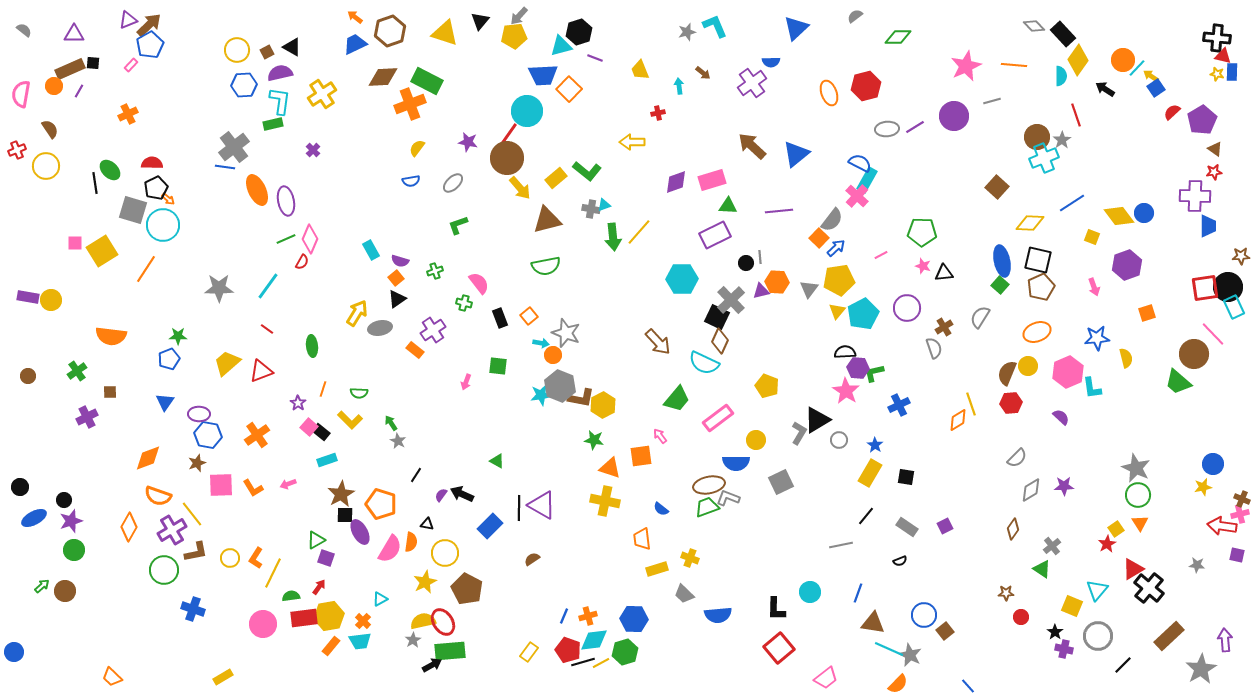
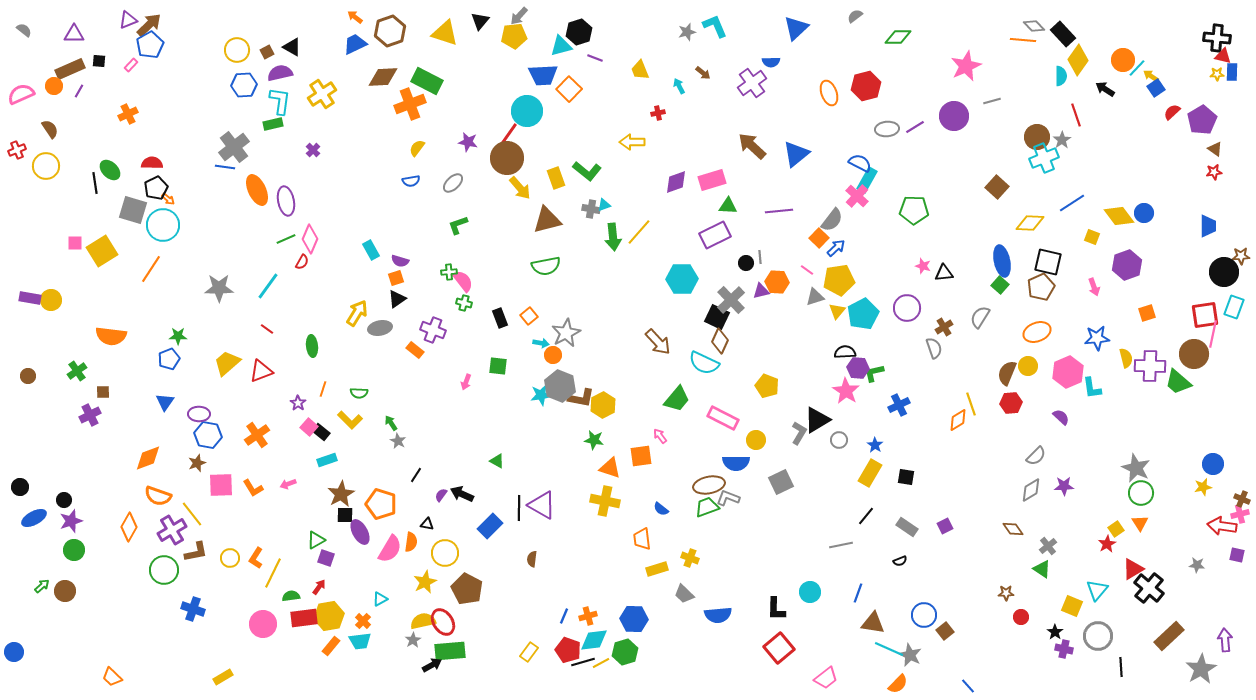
black square at (93, 63): moved 6 px right, 2 px up
orange line at (1014, 65): moved 9 px right, 25 px up
yellow star at (1217, 74): rotated 16 degrees counterclockwise
cyan arrow at (679, 86): rotated 21 degrees counterclockwise
pink semicircle at (21, 94): rotated 56 degrees clockwise
yellow rectangle at (556, 178): rotated 70 degrees counterclockwise
purple cross at (1195, 196): moved 45 px left, 170 px down
green pentagon at (922, 232): moved 8 px left, 22 px up
pink line at (881, 255): moved 74 px left, 15 px down; rotated 64 degrees clockwise
black square at (1038, 260): moved 10 px right, 2 px down
orange line at (146, 269): moved 5 px right
green cross at (435, 271): moved 14 px right, 1 px down; rotated 14 degrees clockwise
orange square at (396, 278): rotated 21 degrees clockwise
pink semicircle at (479, 283): moved 16 px left, 2 px up
black circle at (1228, 287): moved 4 px left, 15 px up
red square at (1205, 288): moved 27 px down
gray triangle at (809, 289): moved 6 px right, 8 px down; rotated 36 degrees clockwise
purple rectangle at (28, 297): moved 2 px right, 1 px down
cyan rectangle at (1234, 307): rotated 45 degrees clockwise
purple cross at (433, 330): rotated 35 degrees counterclockwise
gray star at (566, 333): rotated 24 degrees clockwise
pink line at (1213, 334): rotated 56 degrees clockwise
brown square at (110, 392): moved 7 px left
purple cross at (87, 417): moved 3 px right, 2 px up
pink rectangle at (718, 418): moved 5 px right; rotated 64 degrees clockwise
gray semicircle at (1017, 458): moved 19 px right, 2 px up
green circle at (1138, 495): moved 3 px right, 2 px up
brown diamond at (1013, 529): rotated 70 degrees counterclockwise
gray cross at (1052, 546): moved 4 px left
brown semicircle at (532, 559): rotated 49 degrees counterclockwise
black line at (1123, 665): moved 2 px left, 2 px down; rotated 48 degrees counterclockwise
